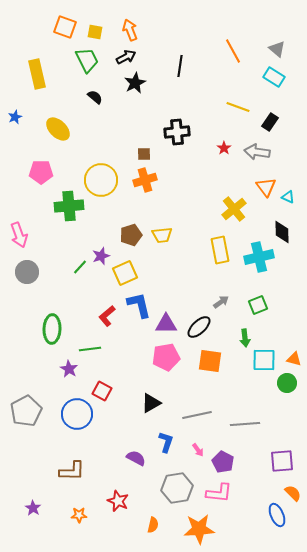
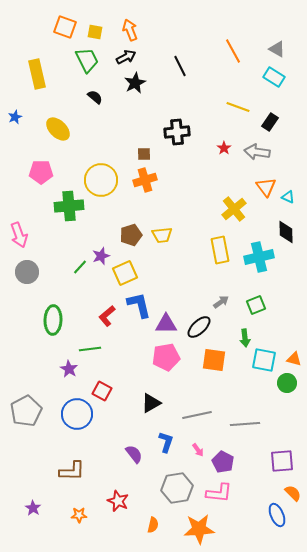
gray triangle at (277, 49): rotated 12 degrees counterclockwise
black line at (180, 66): rotated 35 degrees counterclockwise
black diamond at (282, 232): moved 4 px right
green square at (258, 305): moved 2 px left
green ellipse at (52, 329): moved 1 px right, 9 px up
cyan square at (264, 360): rotated 10 degrees clockwise
orange square at (210, 361): moved 4 px right, 1 px up
purple semicircle at (136, 458): moved 2 px left, 4 px up; rotated 24 degrees clockwise
